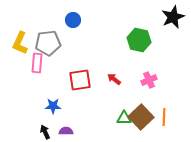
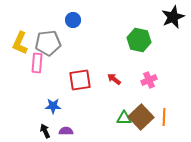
black arrow: moved 1 px up
